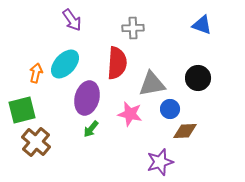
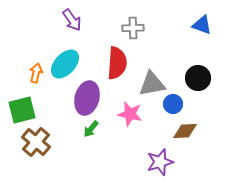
blue circle: moved 3 px right, 5 px up
